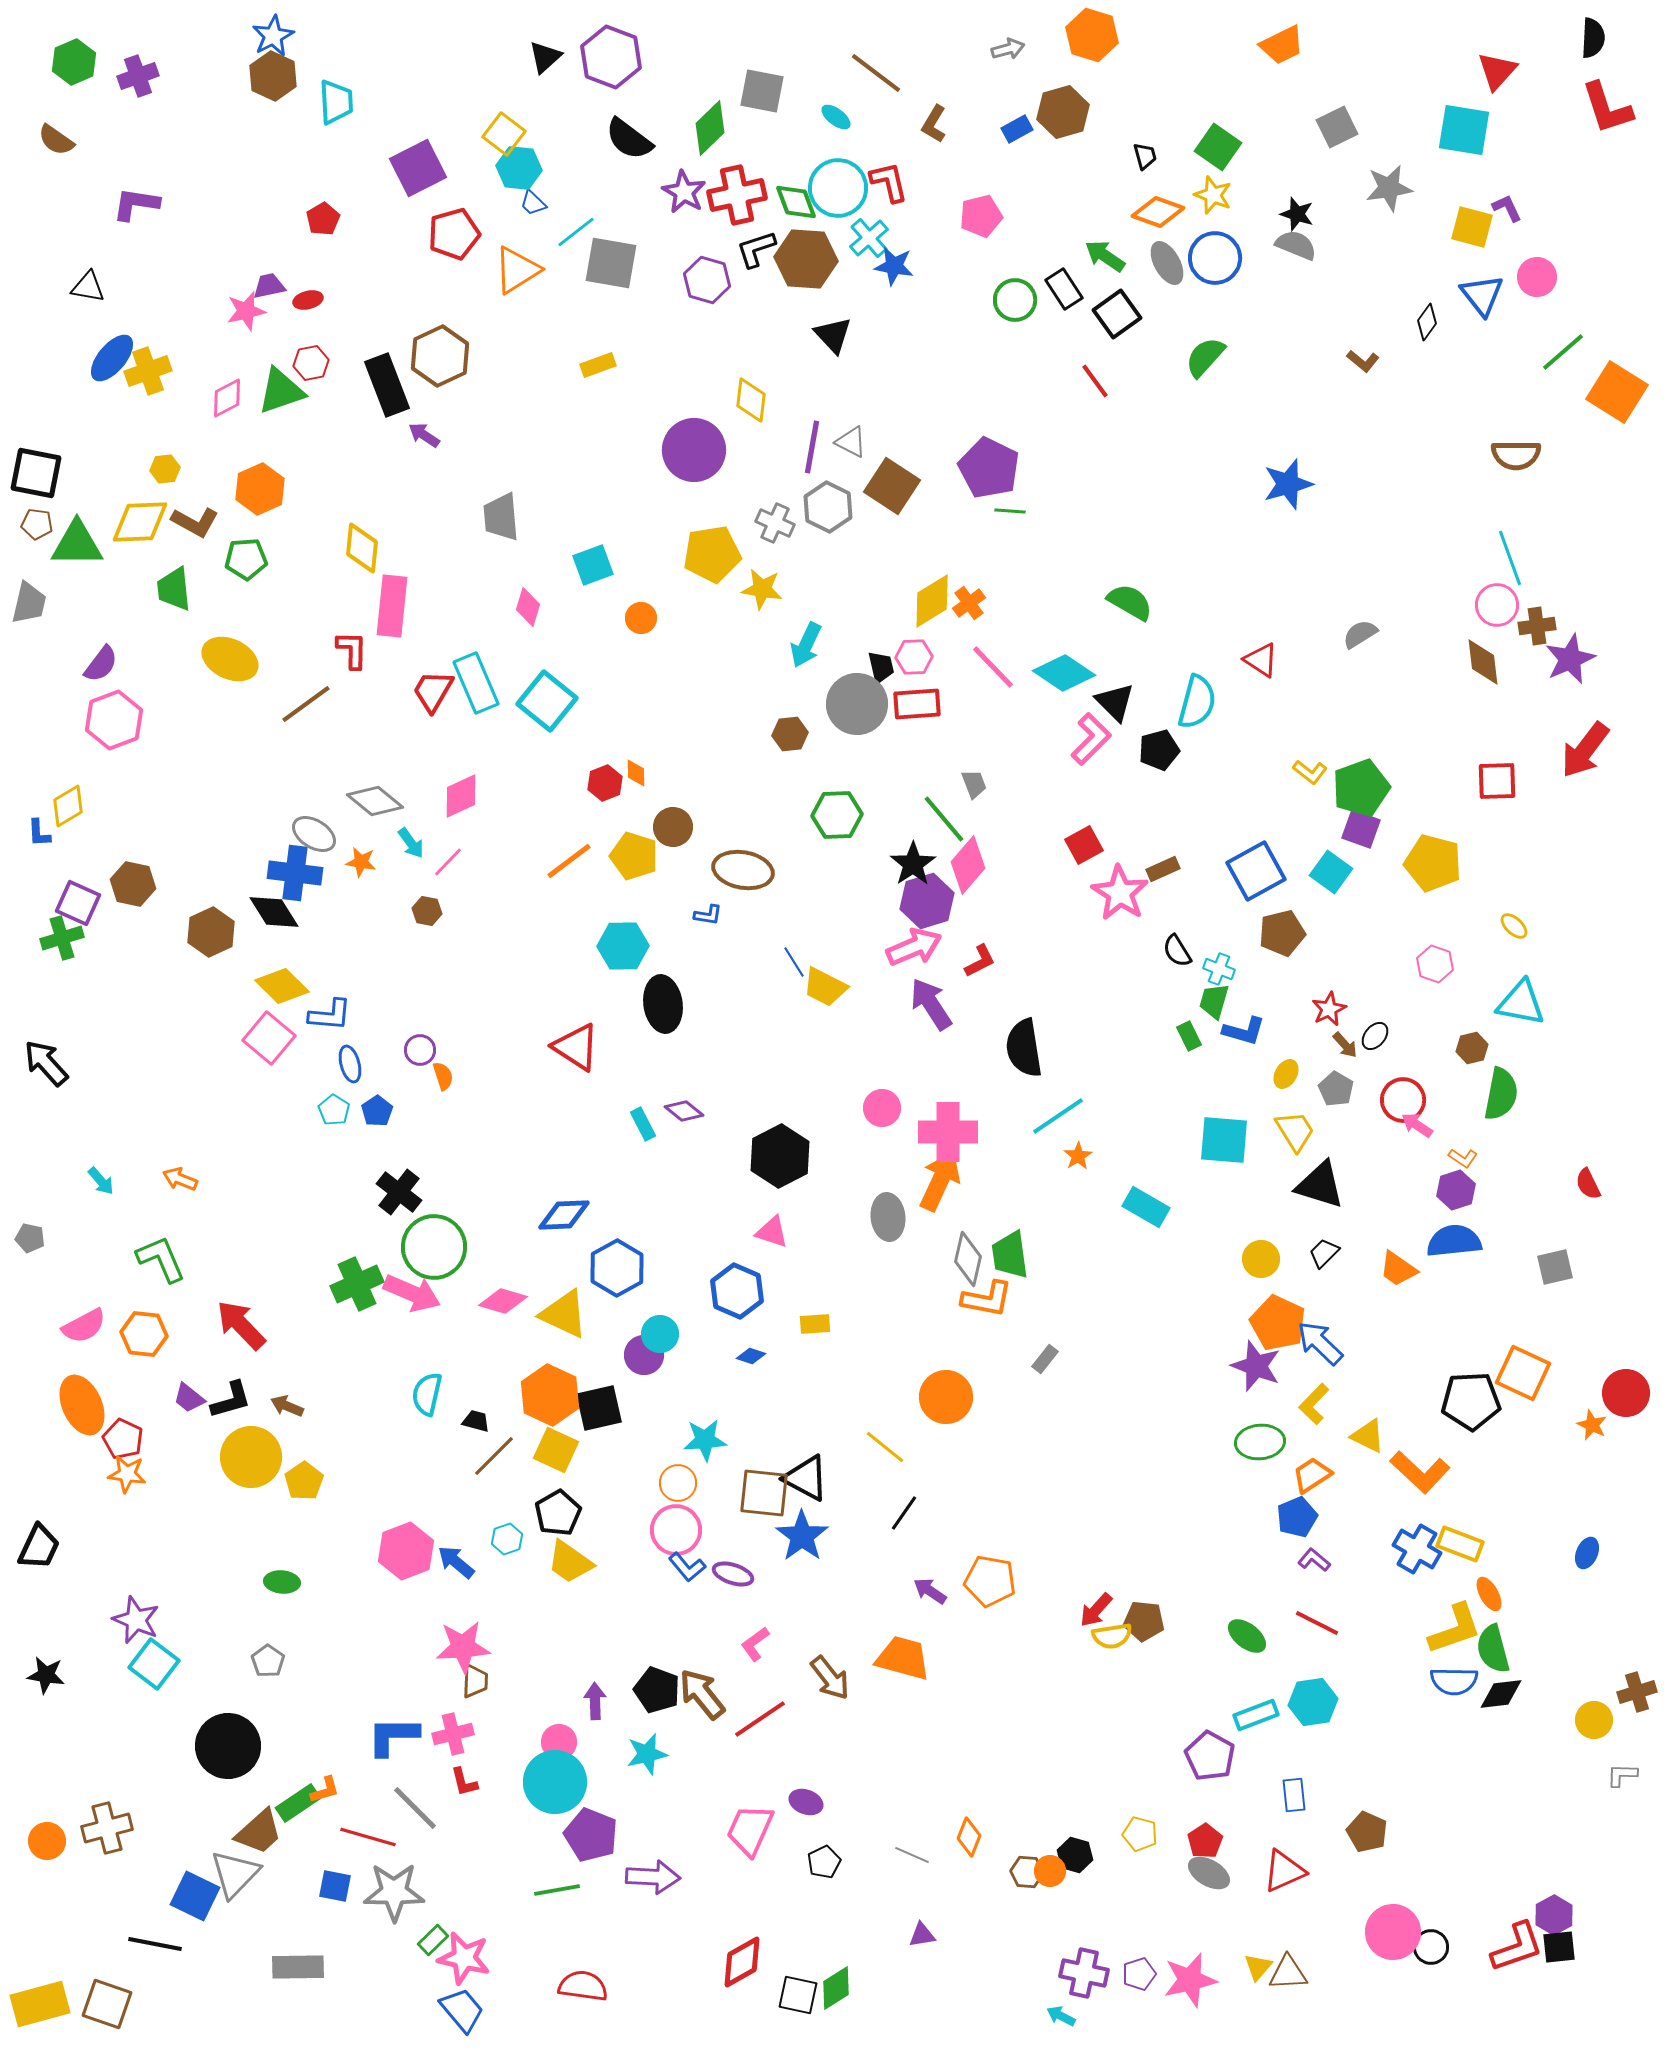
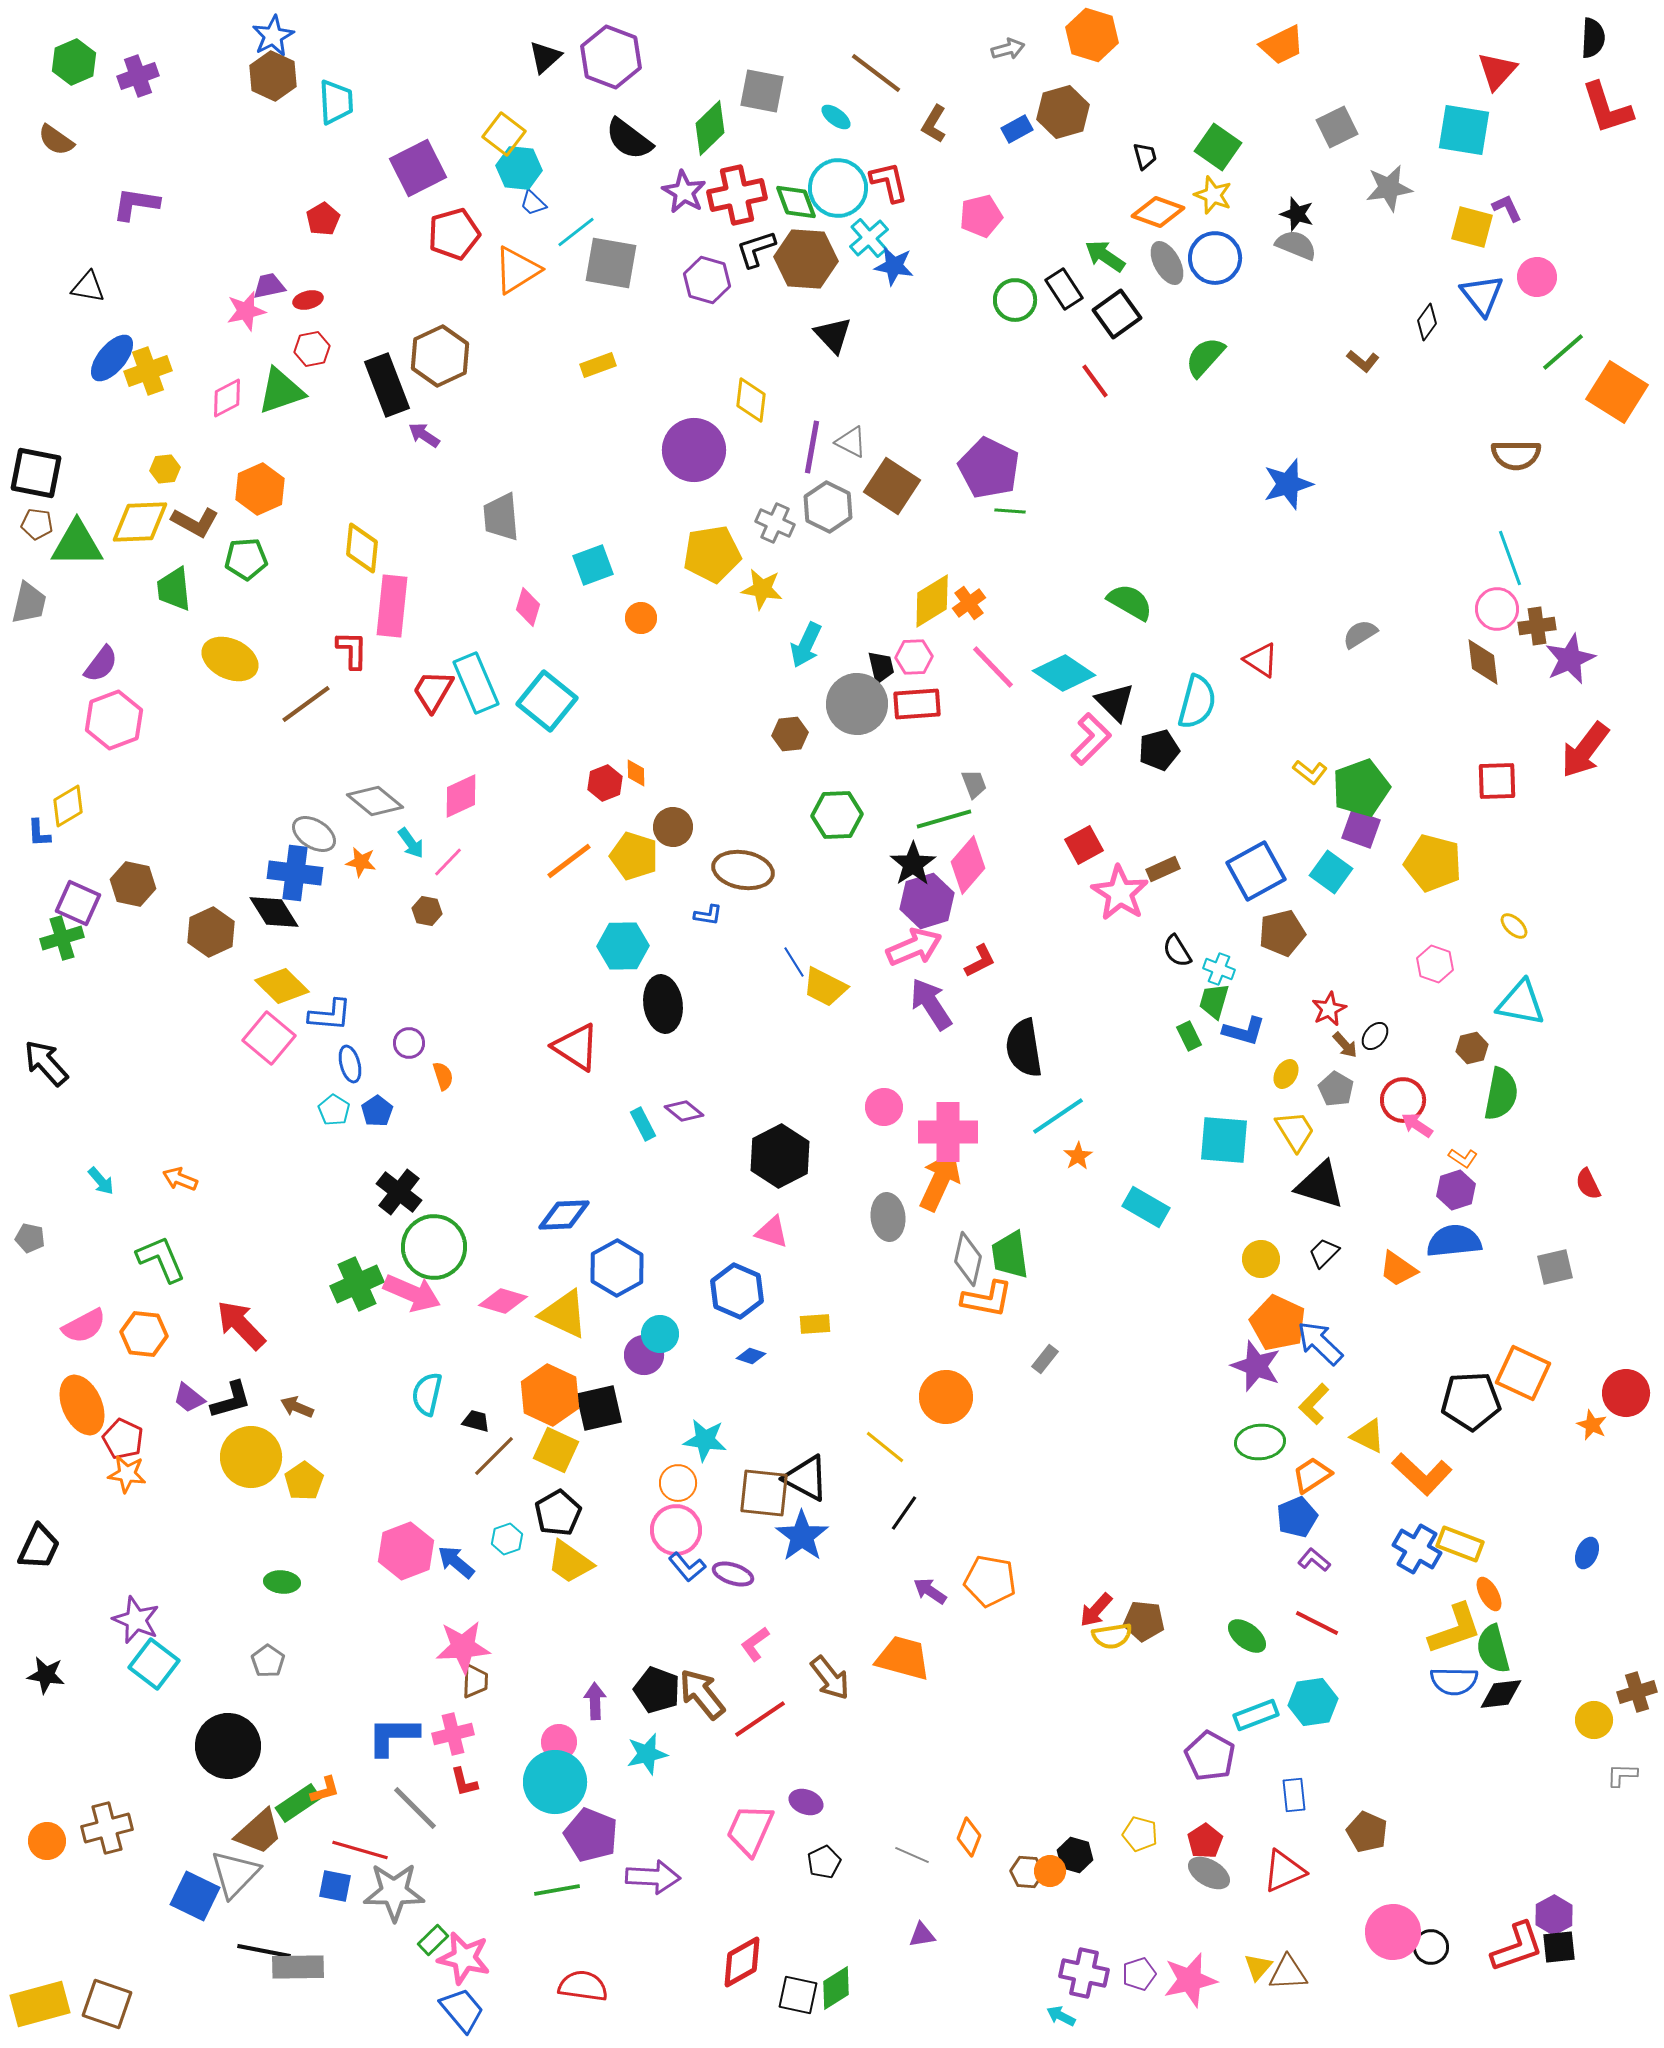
red hexagon at (311, 363): moved 1 px right, 14 px up
pink circle at (1497, 605): moved 4 px down
green line at (944, 819): rotated 66 degrees counterclockwise
purple circle at (420, 1050): moved 11 px left, 7 px up
pink circle at (882, 1108): moved 2 px right, 1 px up
brown arrow at (287, 1406): moved 10 px right, 1 px down
cyan star at (705, 1440): rotated 12 degrees clockwise
orange L-shape at (1420, 1472): moved 2 px right, 2 px down
red line at (368, 1837): moved 8 px left, 13 px down
black line at (155, 1944): moved 109 px right, 7 px down
